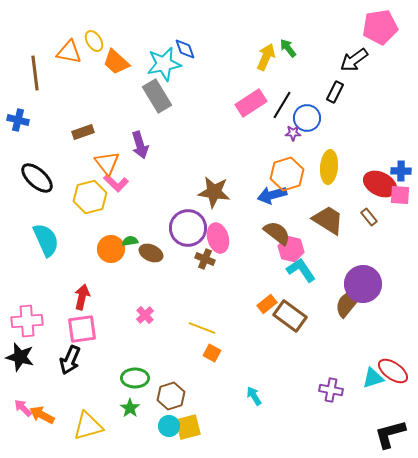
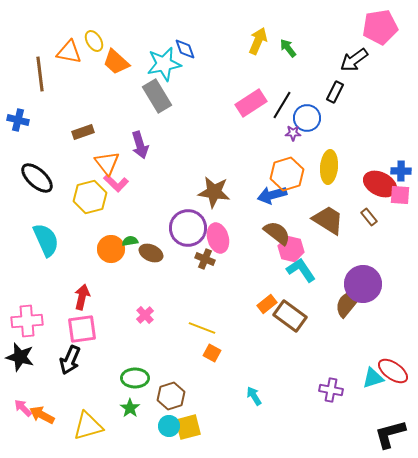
yellow arrow at (266, 57): moved 8 px left, 16 px up
brown line at (35, 73): moved 5 px right, 1 px down
